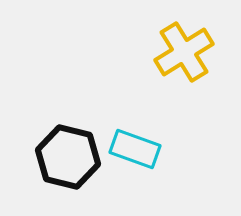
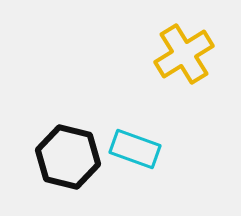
yellow cross: moved 2 px down
